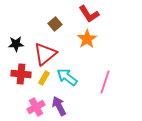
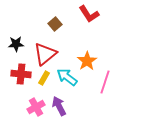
orange star: moved 22 px down
